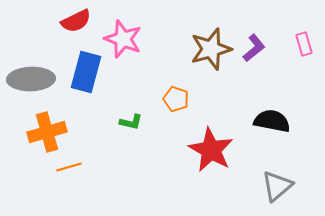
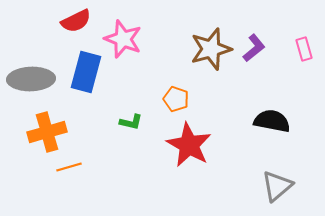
pink rectangle: moved 5 px down
red star: moved 22 px left, 5 px up
